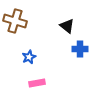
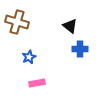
brown cross: moved 2 px right, 1 px down
black triangle: moved 3 px right
